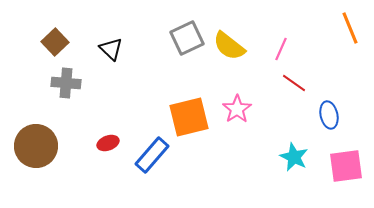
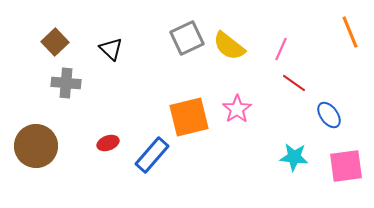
orange line: moved 4 px down
blue ellipse: rotated 24 degrees counterclockwise
cyan star: rotated 20 degrees counterclockwise
